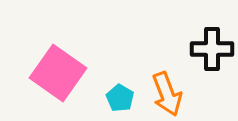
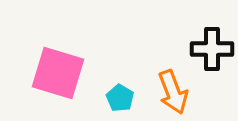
pink square: rotated 18 degrees counterclockwise
orange arrow: moved 6 px right, 2 px up
